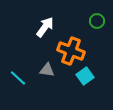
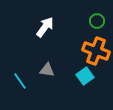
orange cross: moved 25 px right
cyan line: moved 2 px right, 3 px down; rotated 12 degrees clockwise
